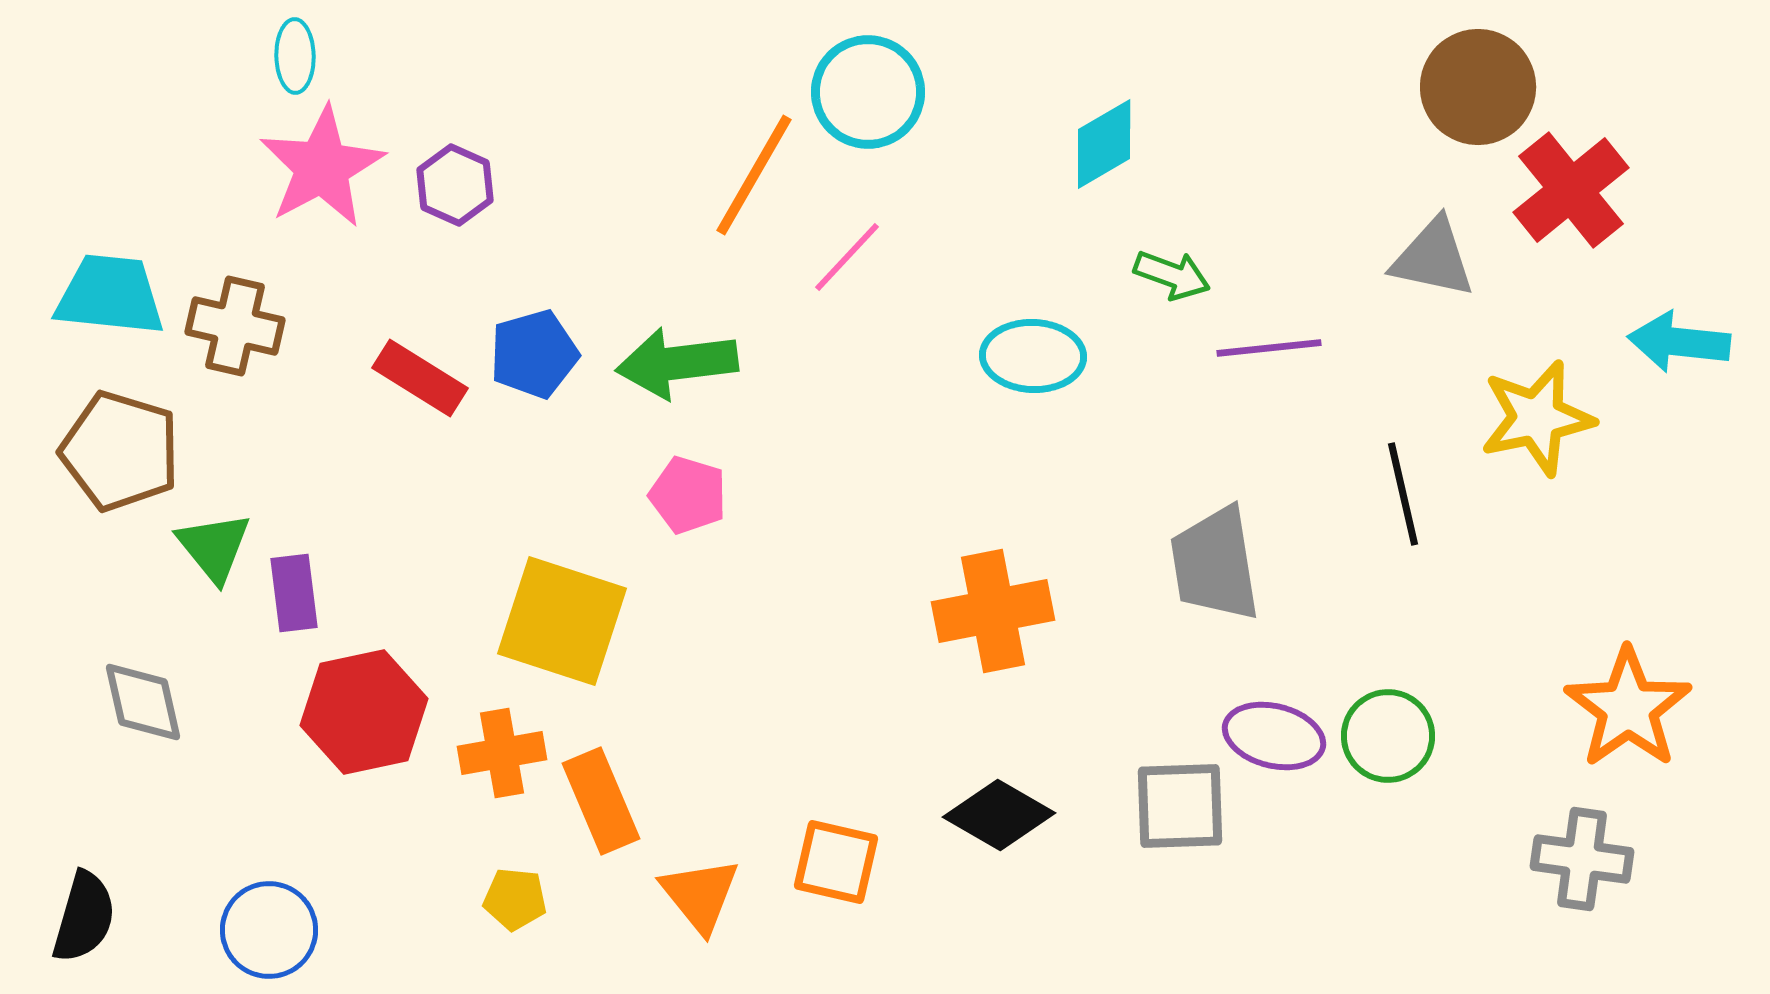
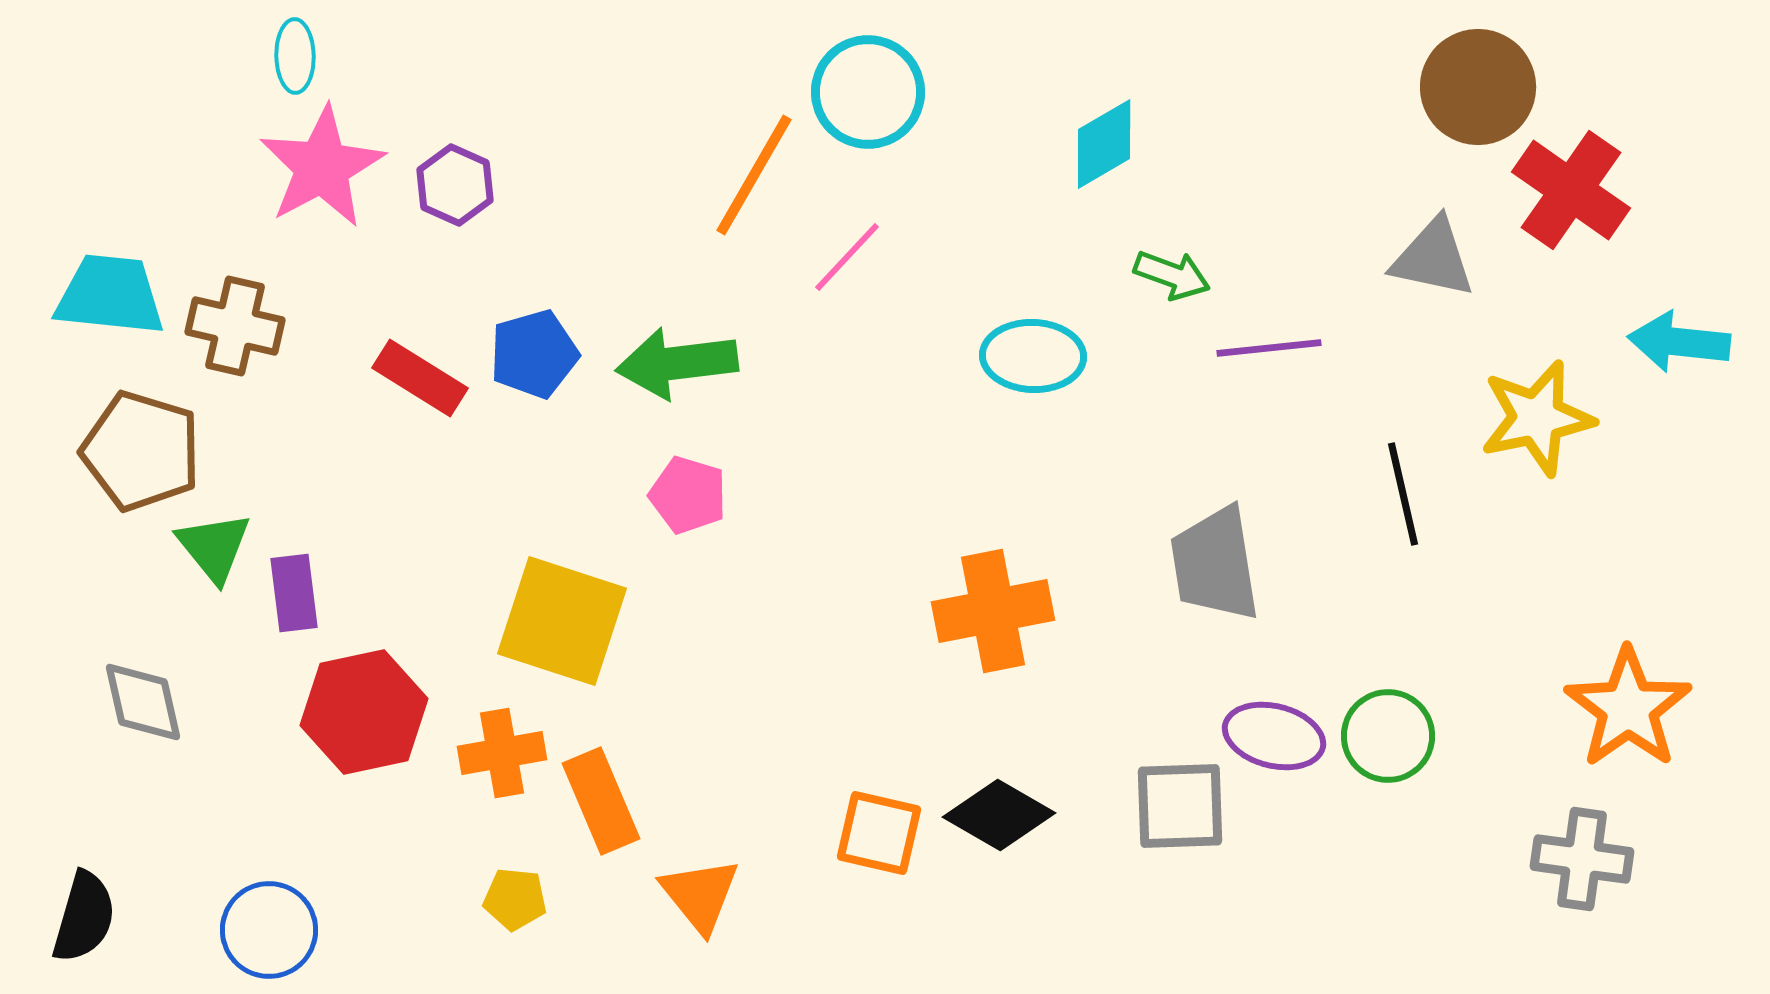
red cross at (1571, 190): rotated 16 degrees counterclockwise
brown pentagon at (120, 451): moved 21 px right
orange square at (836, 862): moved 43 px right, 29 px up
